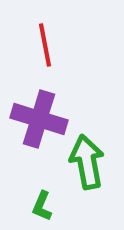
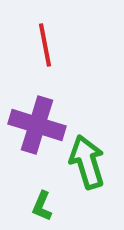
purple cross: moved 2 px left, 6 px down
green arrow: rotated 6 degrees counterclockwise
